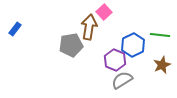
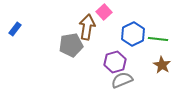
brown arrow: moved 2 px left
green line: moved 2 px left, 4 px down
blue hexagon: moved 11 px up
purple hexagon: moved 2 px down; rotated 20 degrees clockwise
brown star: rotated 18 degrees counterclockwise
gray semicircle: rotated 10 degrees clockwise
